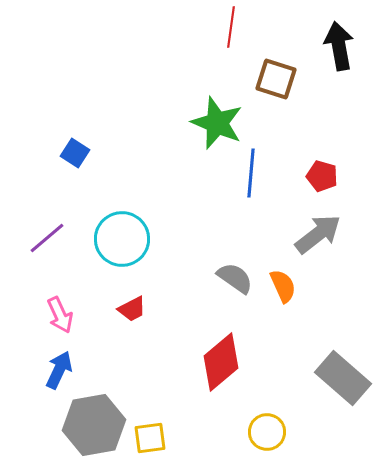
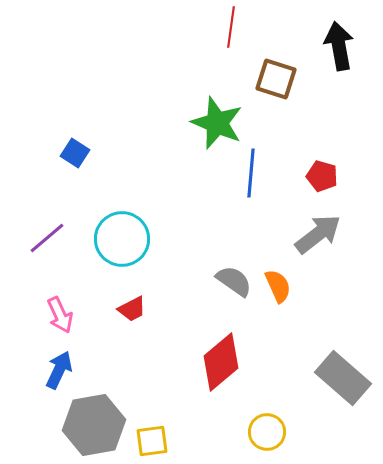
gray semicircle: moved 1 px left, 3 px down
orange semicircle: moved 5 px left
yellow square: moved 2 px right, 3 px down
